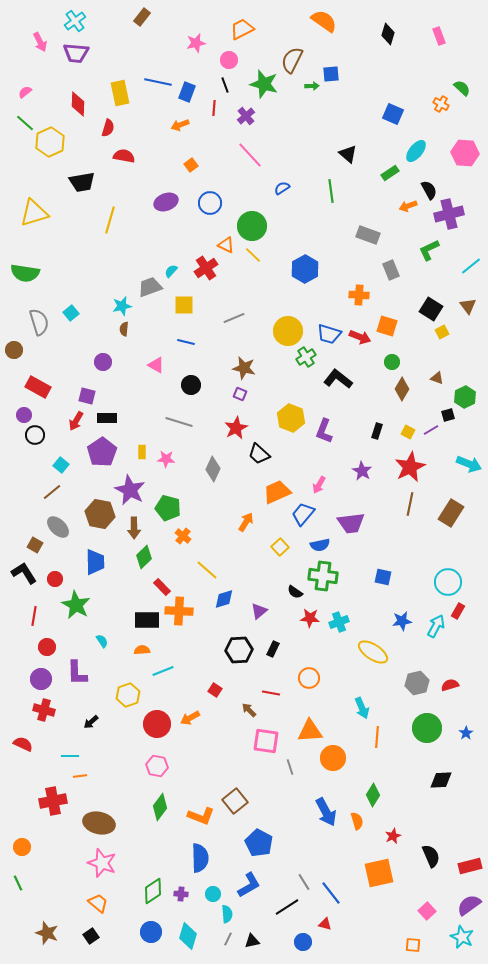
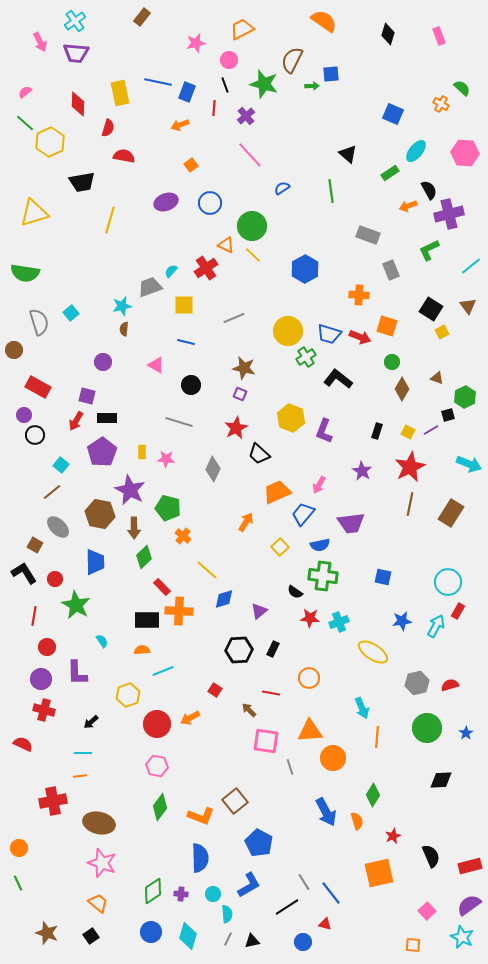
cyan line at (70, 756): moved 13 px right, 3 px up
orange circle at (22, 847): moved 3 px left, 1 px down
